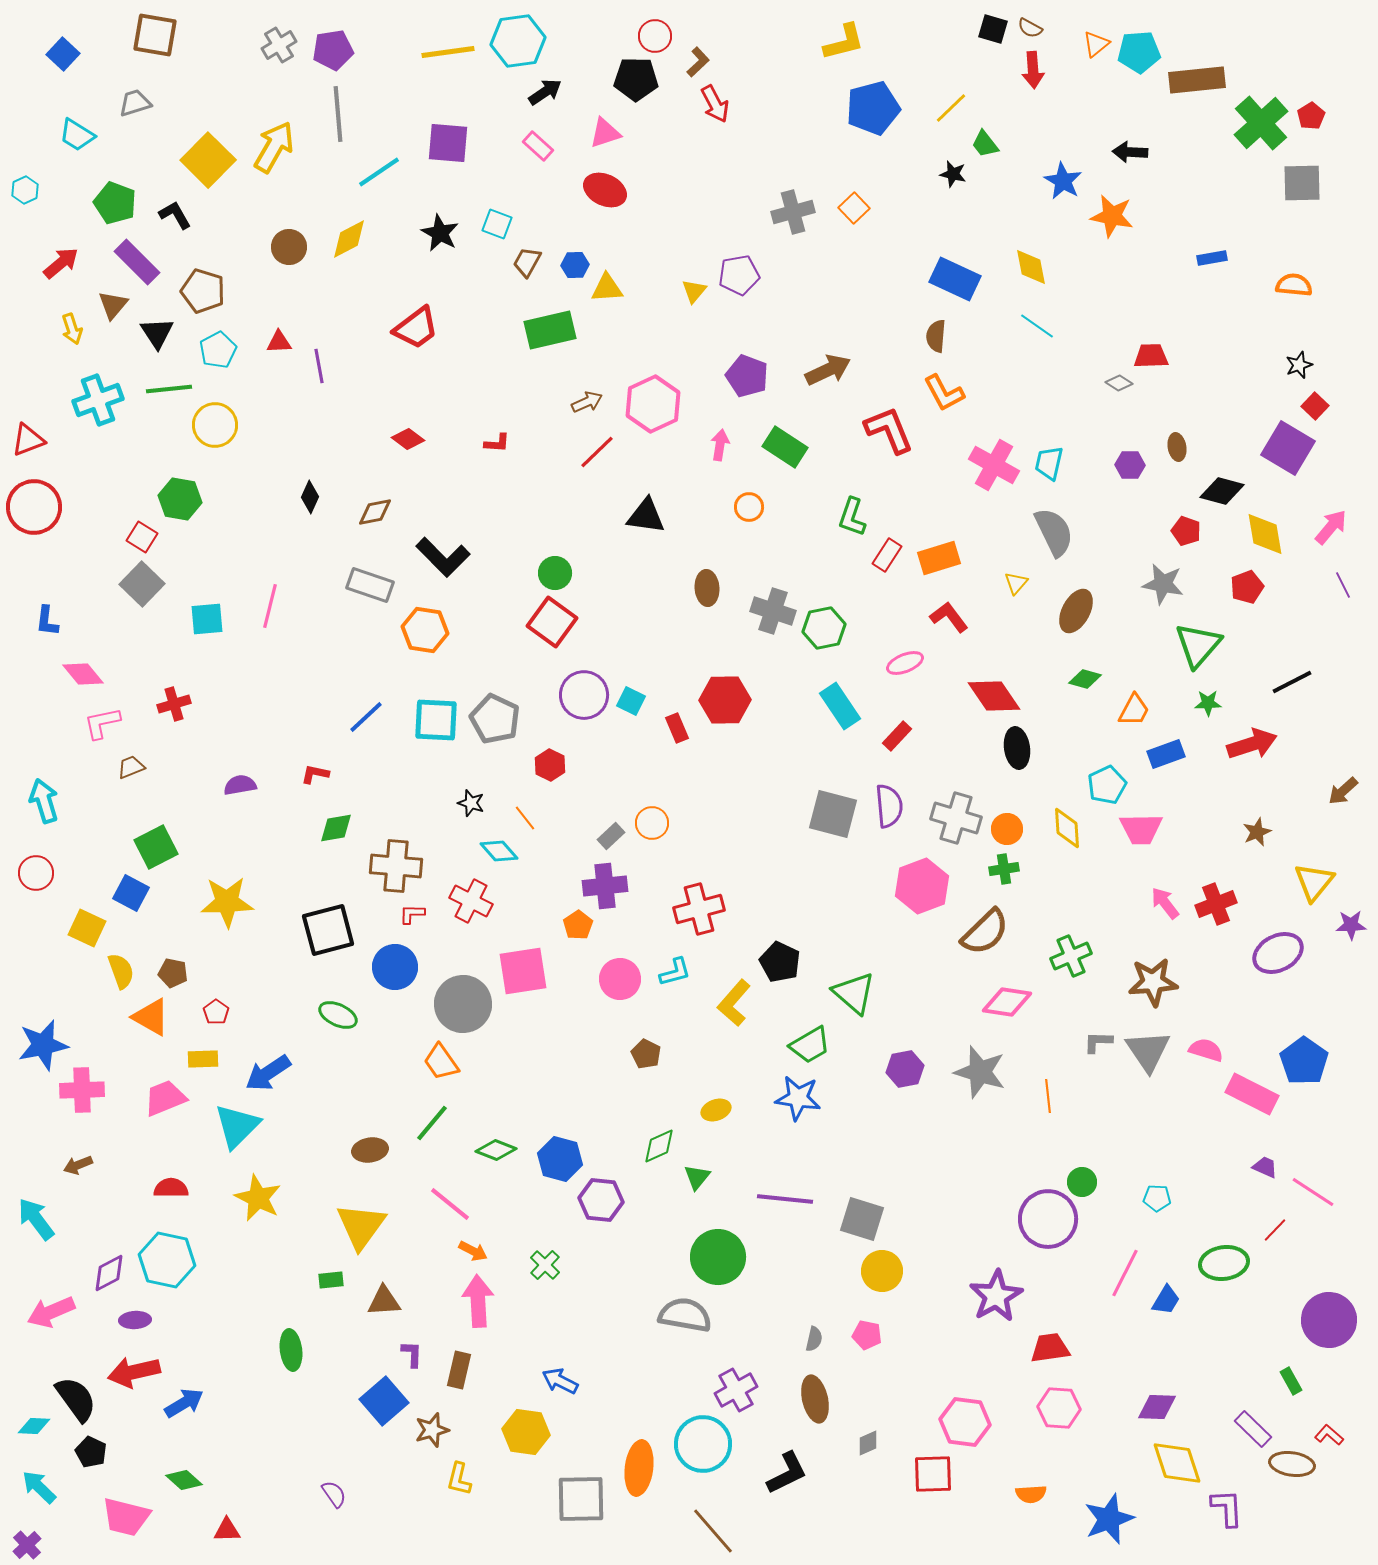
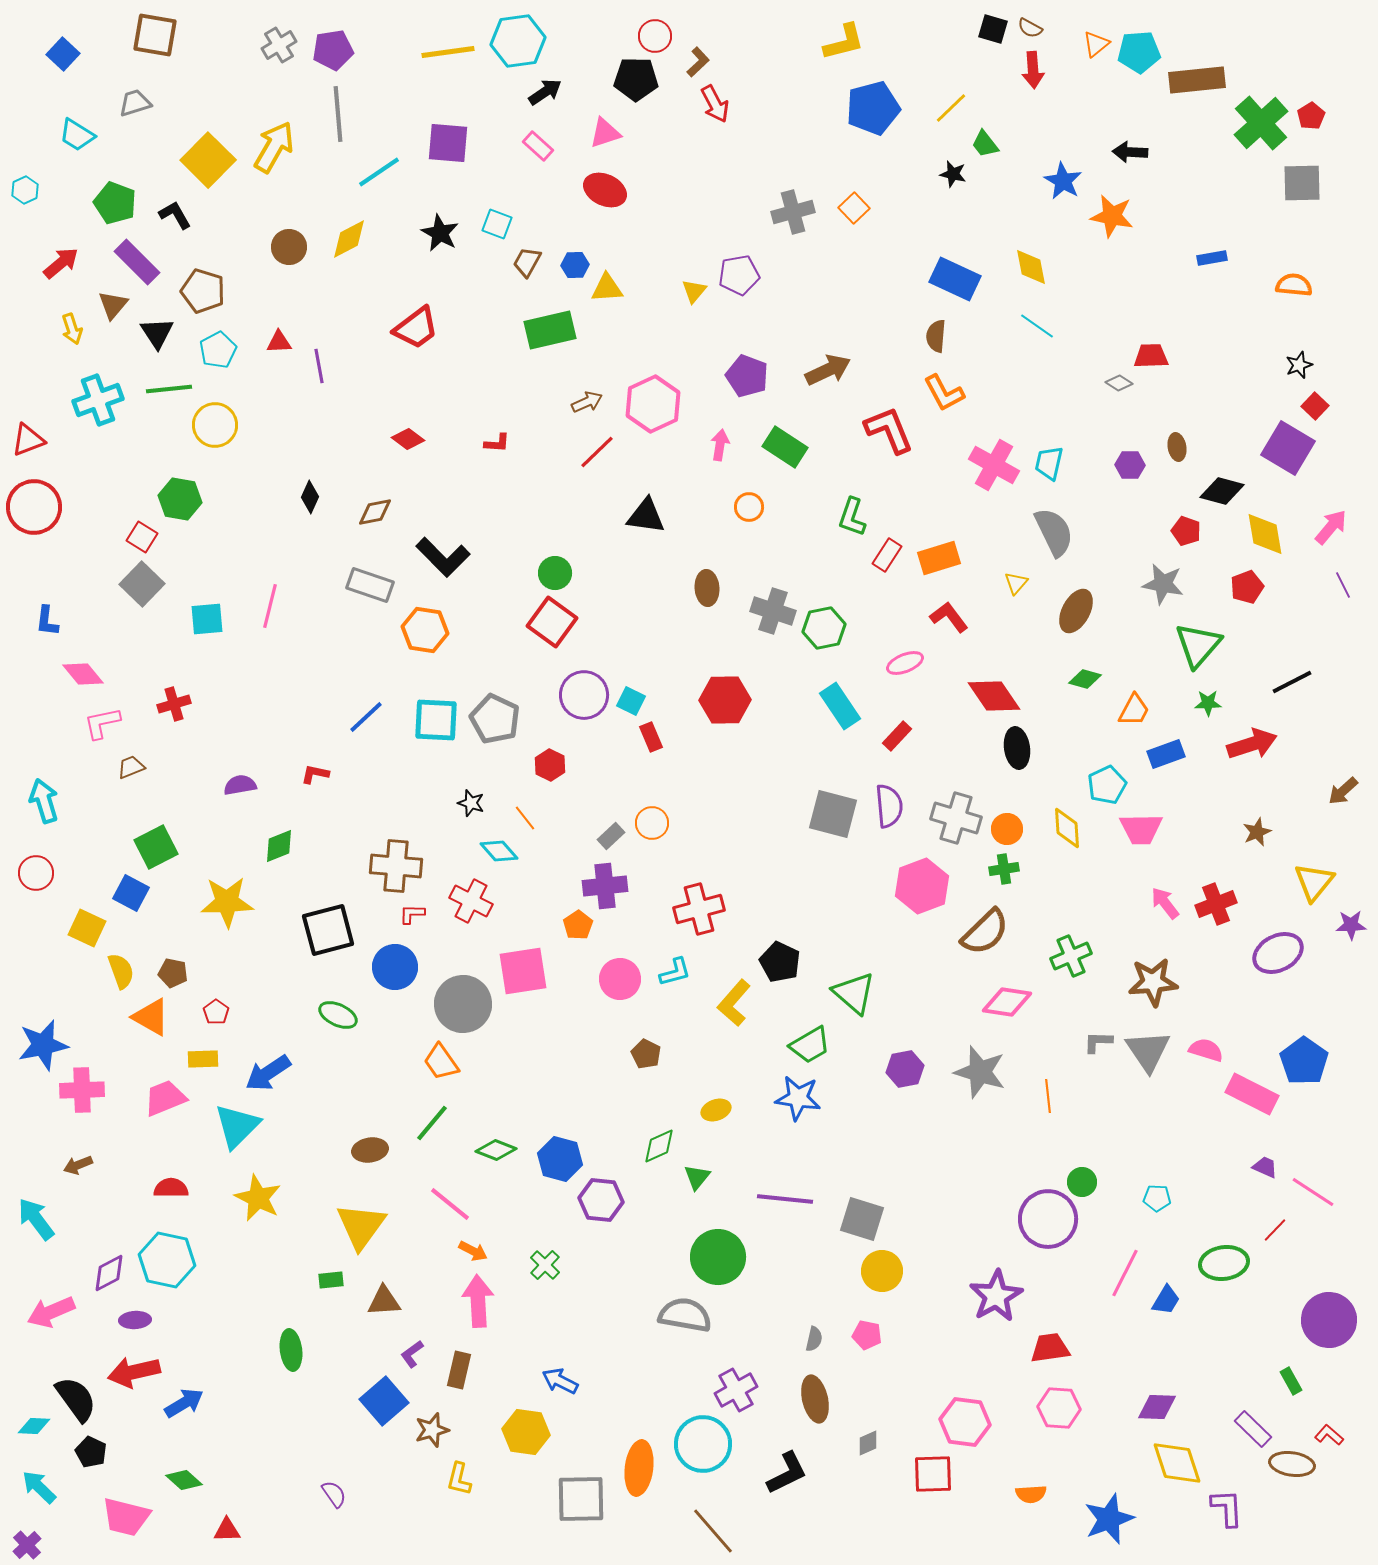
red rectangle at (677, 728): moved 26 px left, 9 px down
green diamond at (336, 828): moved 57 px left, 18 px down; rotated 12 degrees counterclockwise
purple L-shape at (412, 1354): rotated 128 degrees counterclockwise
